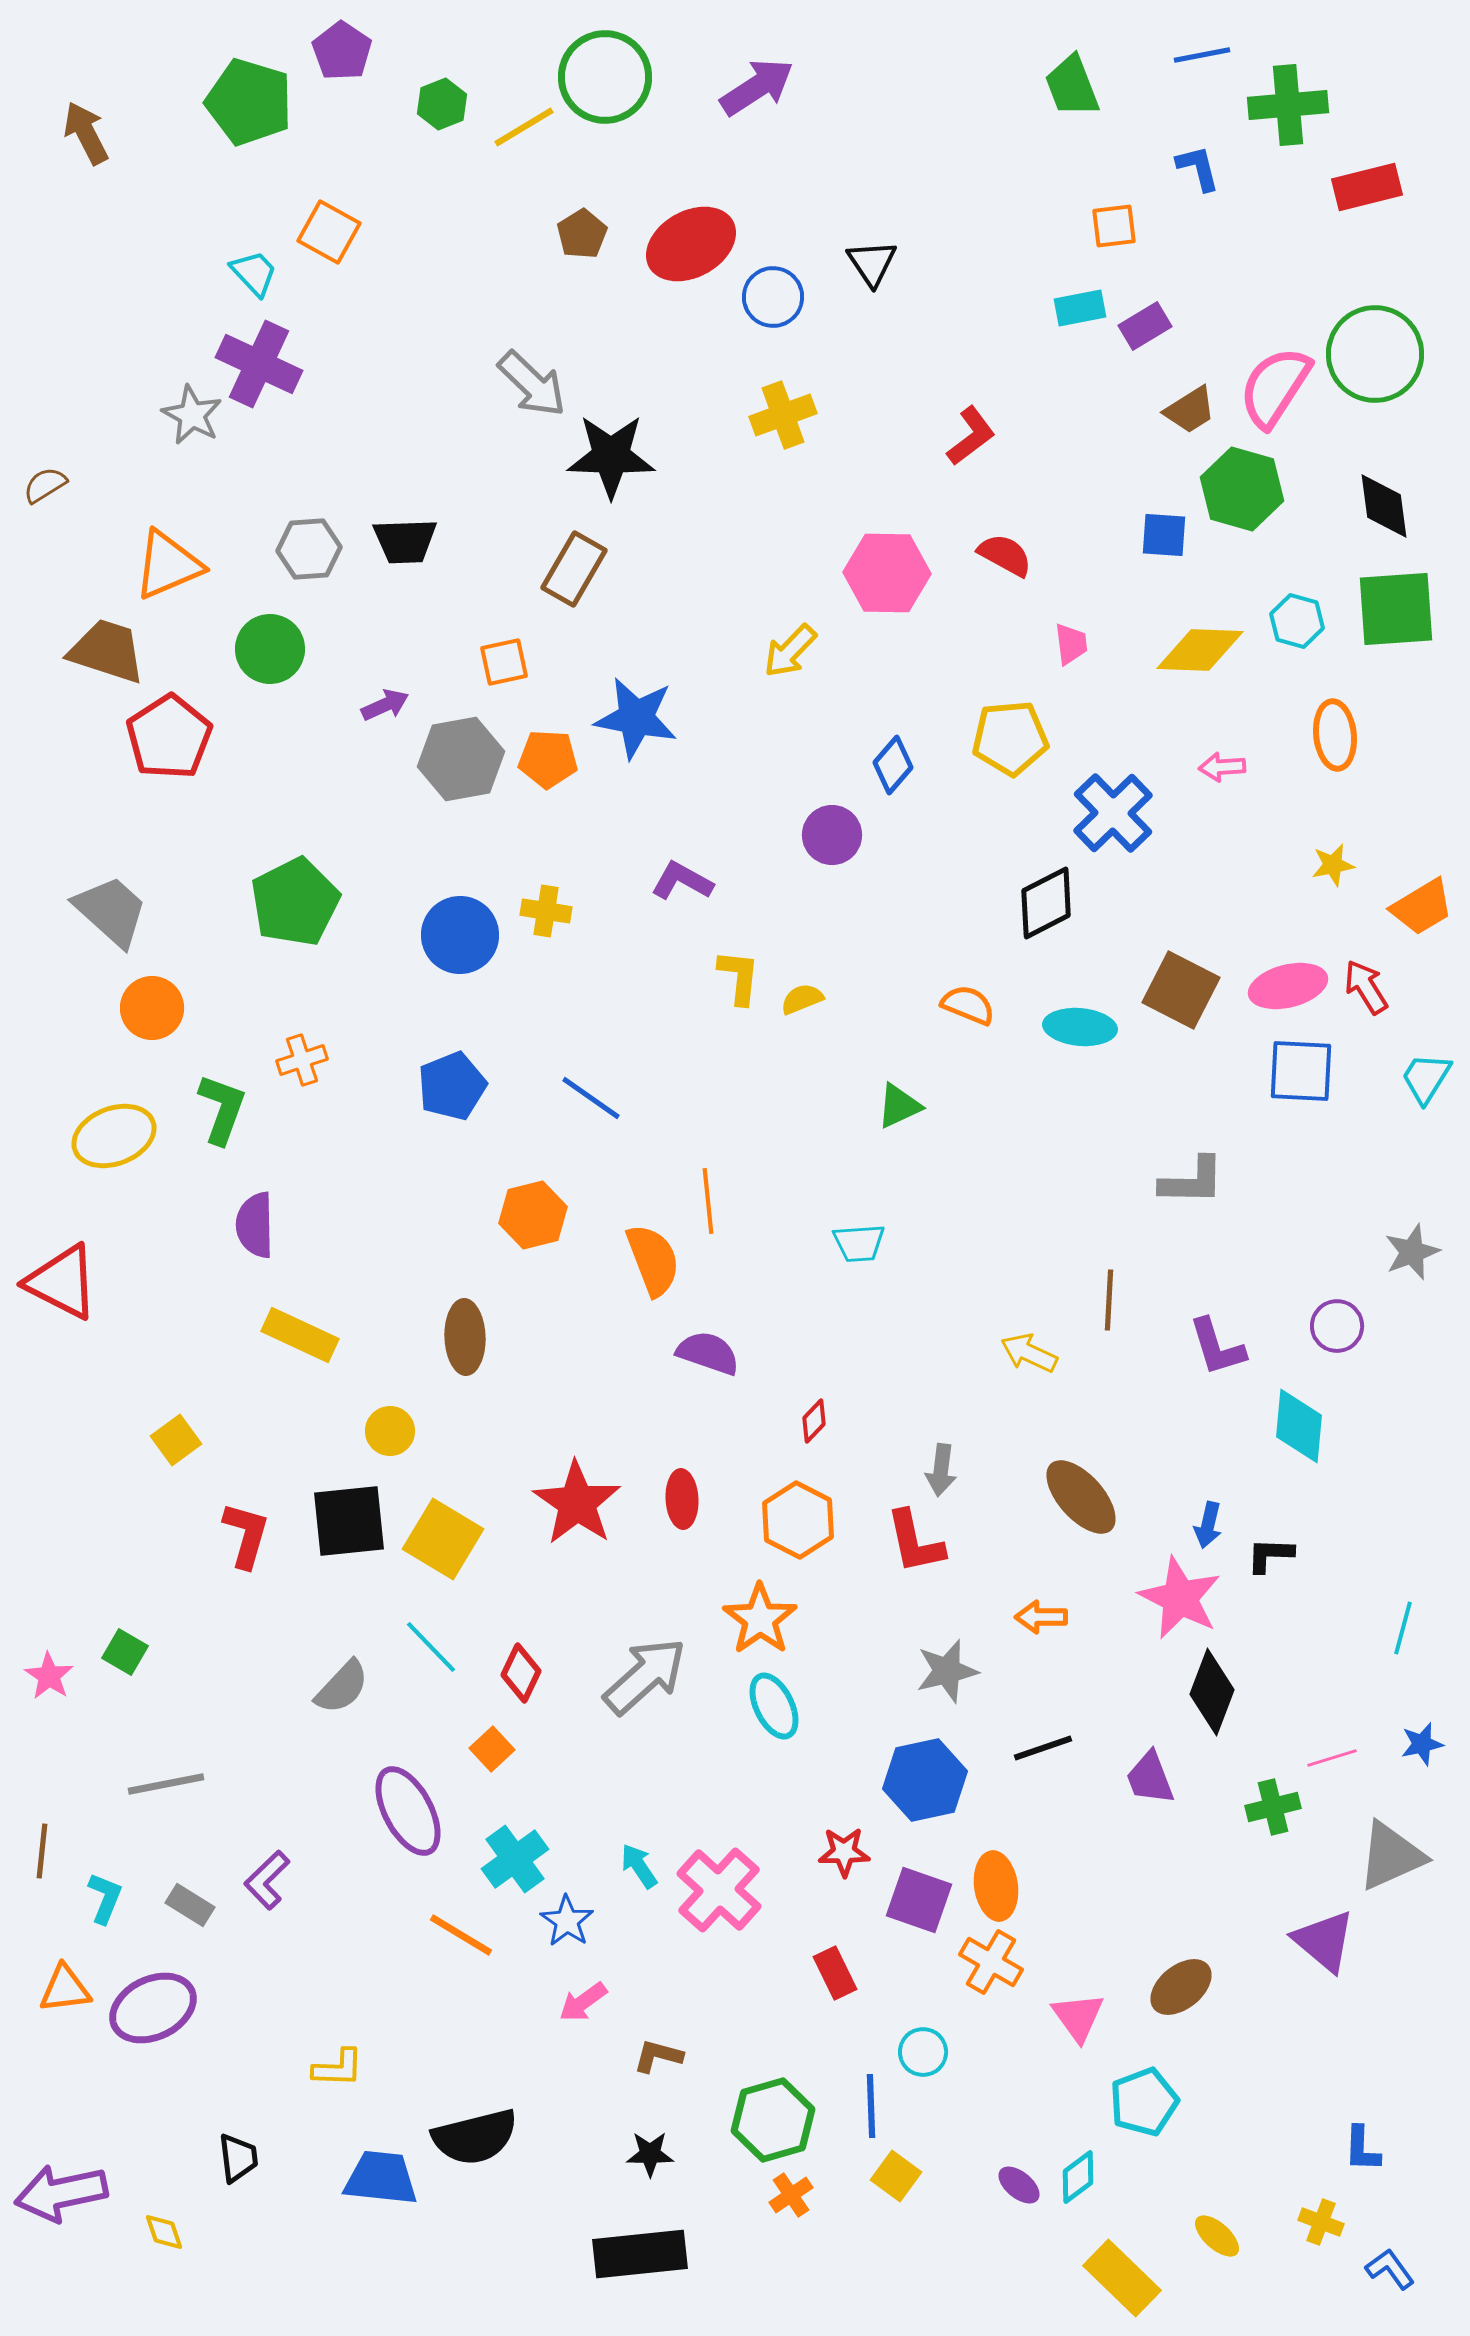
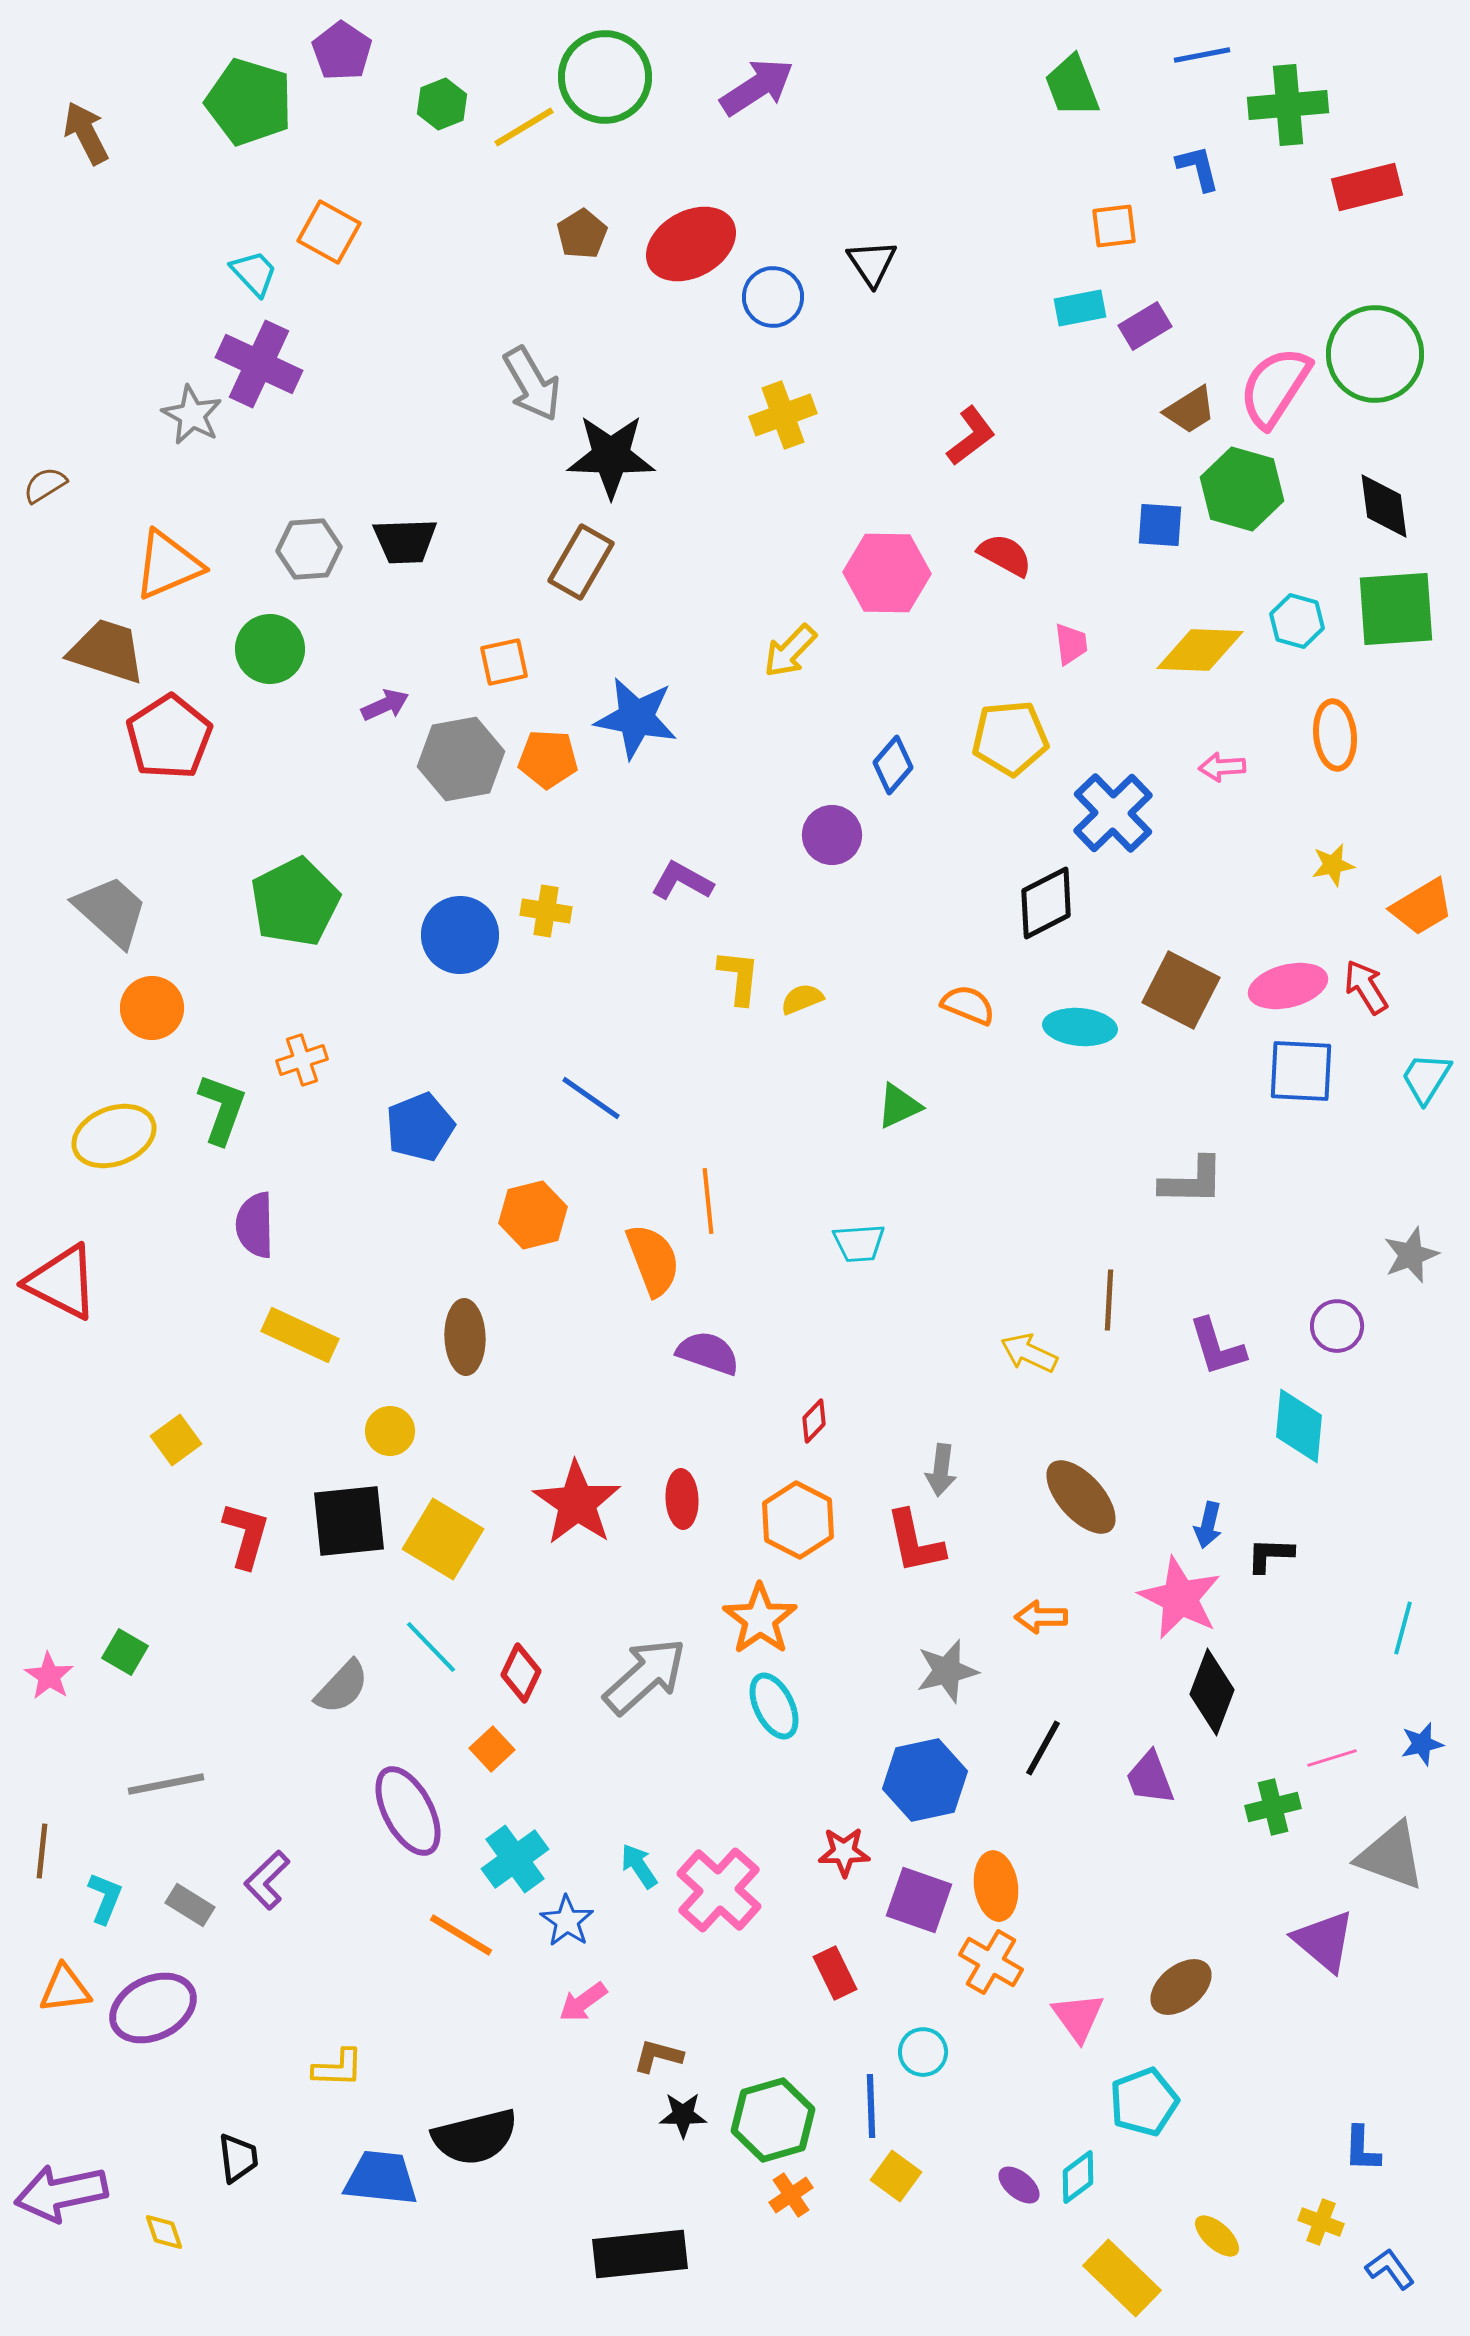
gray arrow at (532, 384): rotated 16 degrees clockwise
blue square at (1164, 535): moved 4 px left, 10 px up
brown rectangle at (574, 569): moved 7 px right, 7 px up
blue pentagon at (452, 1086): moved 32 px left, 41 px down
gray star at (1412, 1252): moved 1 px left, 3 px down
black line at (1043, 1748): rotated 42 degrees counterclockwise
gray triangle at (1391, 1856): rotated 44 degrees clockwise
black star at (650, 2154): moved 33 px right, 39 px up
